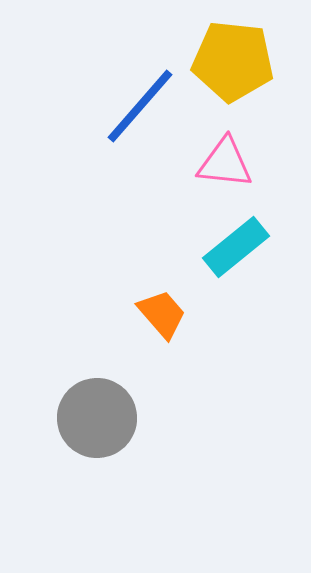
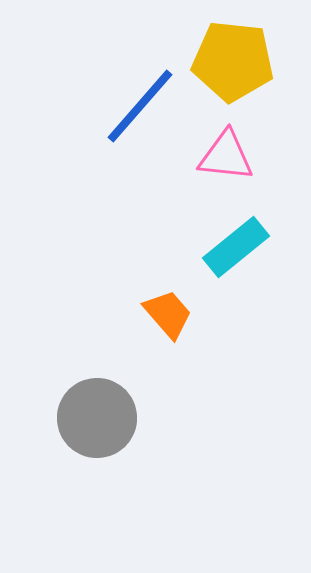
pink triangle: moved 1 px right, 7 px up
orange trapezoid: moved 6 px right
